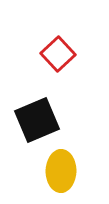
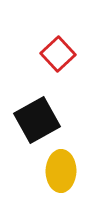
black square: rotated 6 degrees counterclockwise
